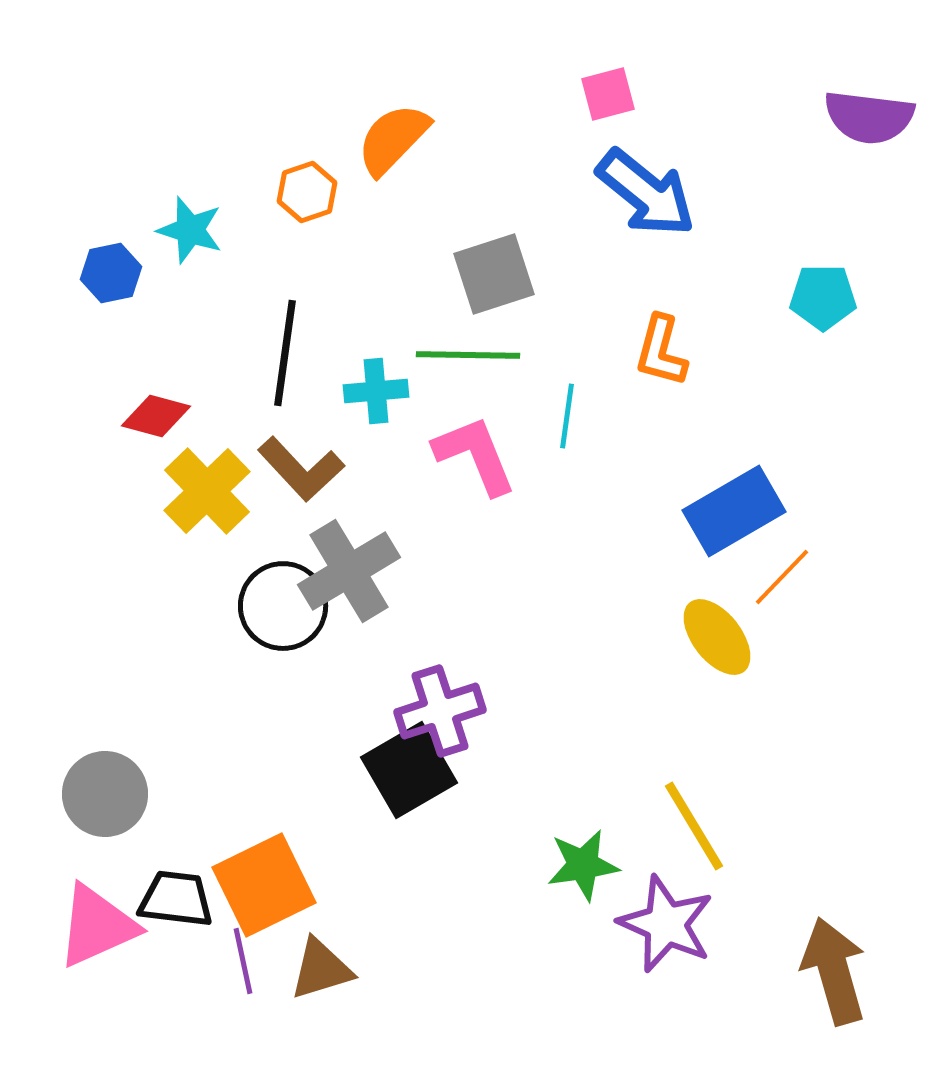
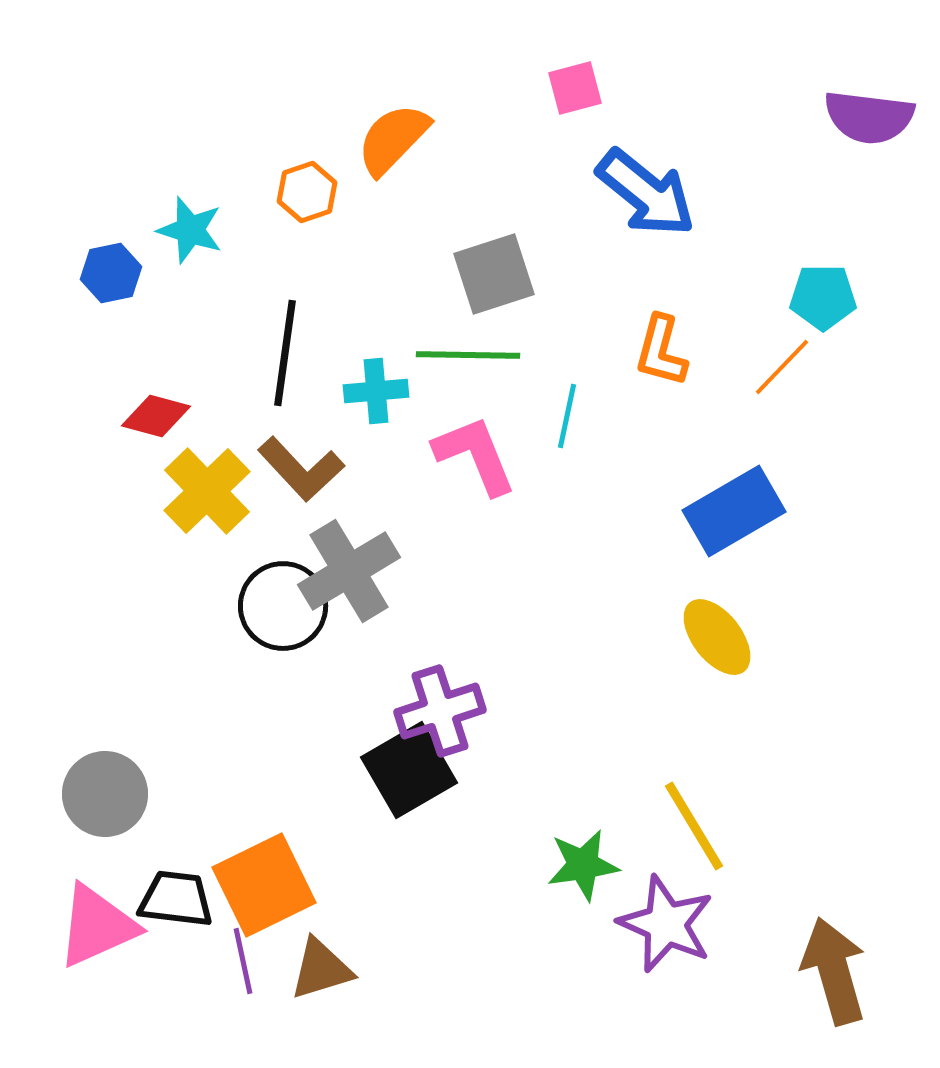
pink square: moved 33 px left, 6 px up
cyan line: rotated 4 degrees clockwise
orange line: moved 210 px up
